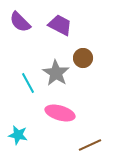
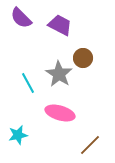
purple semicircle: moved 1 px right, 4 px up
gray star: moved 3 px right, 1 px down
cyan star: rotated 24 degrees counterclockwise
brown line: rotated 20 degrees counterclockwise
